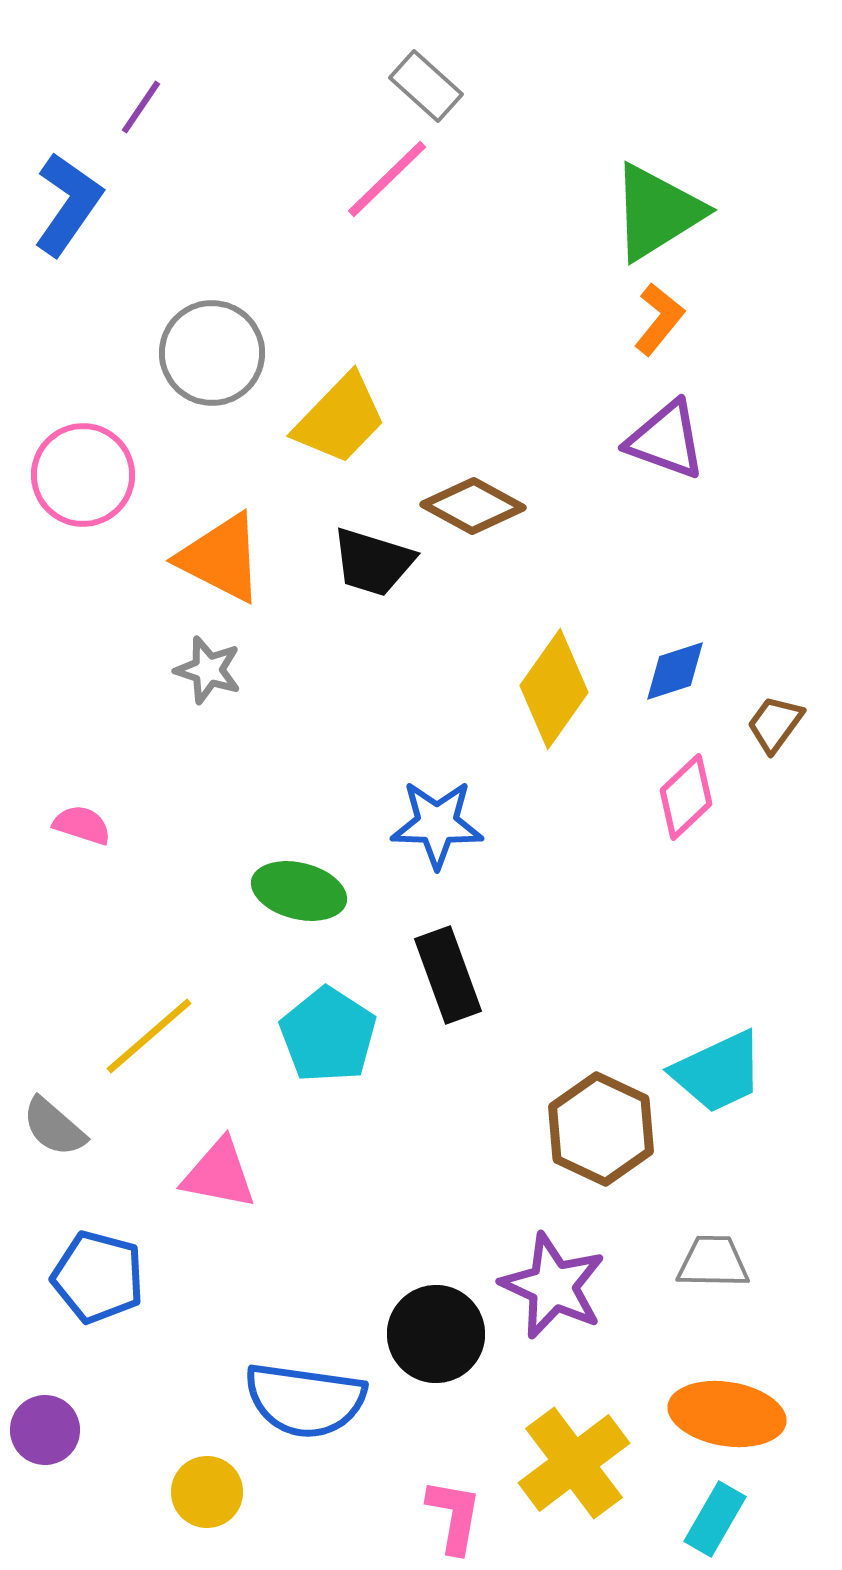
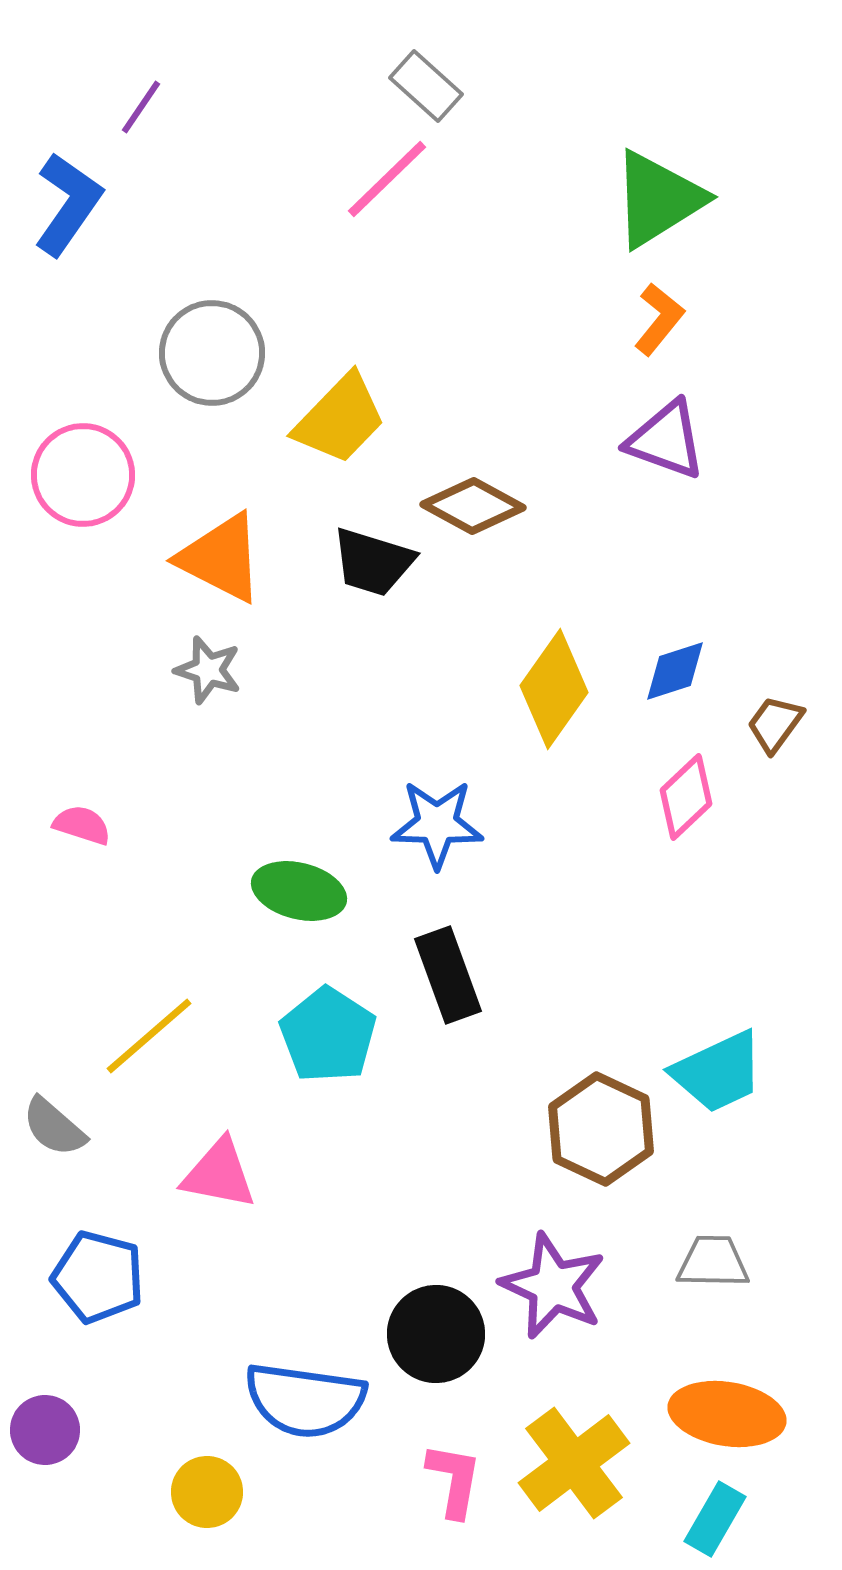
green triangle: moved 1 px right, 13 px up
pink L-shape: moved 36 px up
